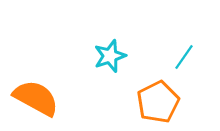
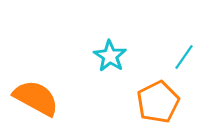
cyan star: rotated 20 degrees counterclockwise
